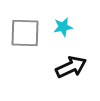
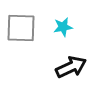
gray square: moved 4 px left, 5 px up
